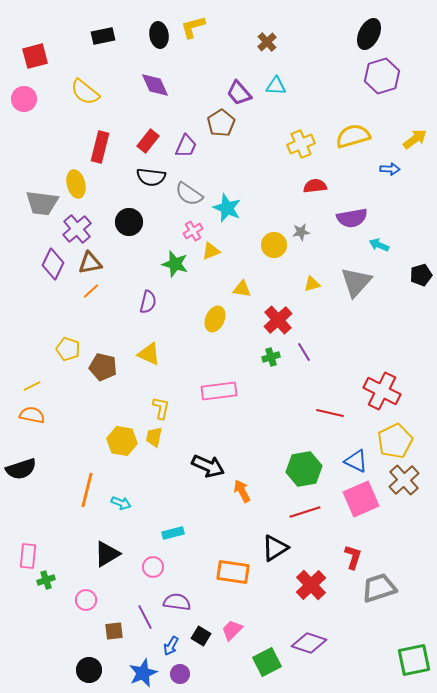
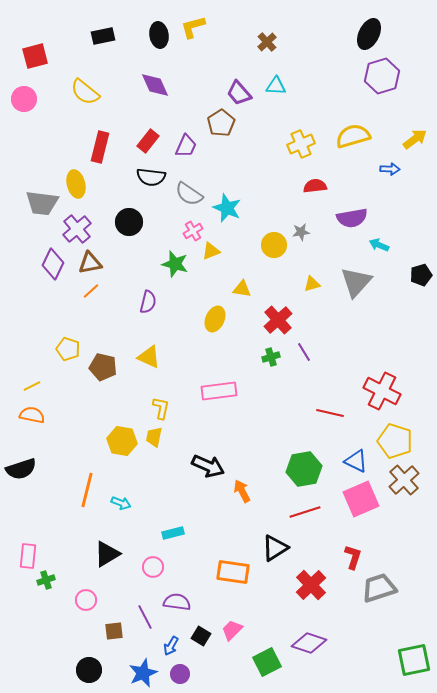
yellow triangle at (149, 354): moved 3 px down
yellow pentagon at (395, 441): rotated 28 degrees counterclockwise
